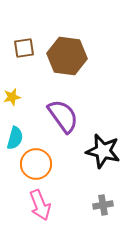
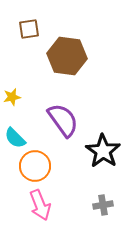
brown square: moved 5 px right, 19 px up
purple semicircle: moved 4 px down
cyan semicircle: rotated 120 degrees clockwise
black star: rotated 20 degrees clockwise
orange circle: moved 1 px left, 2 px down
